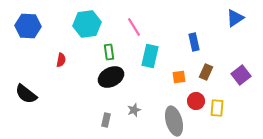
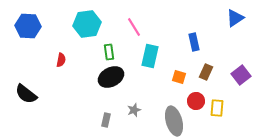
orange square: rotated 24 degrees clockwise
